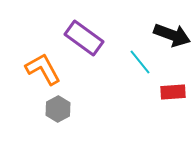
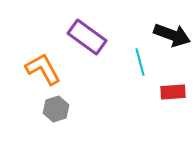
purple rectangle: moved 3 px right, 1 px up
cyan line: rotated 24 degrees clockwise
gray hexagon: moved 2 px left; rotated 10 degrees clockwise
